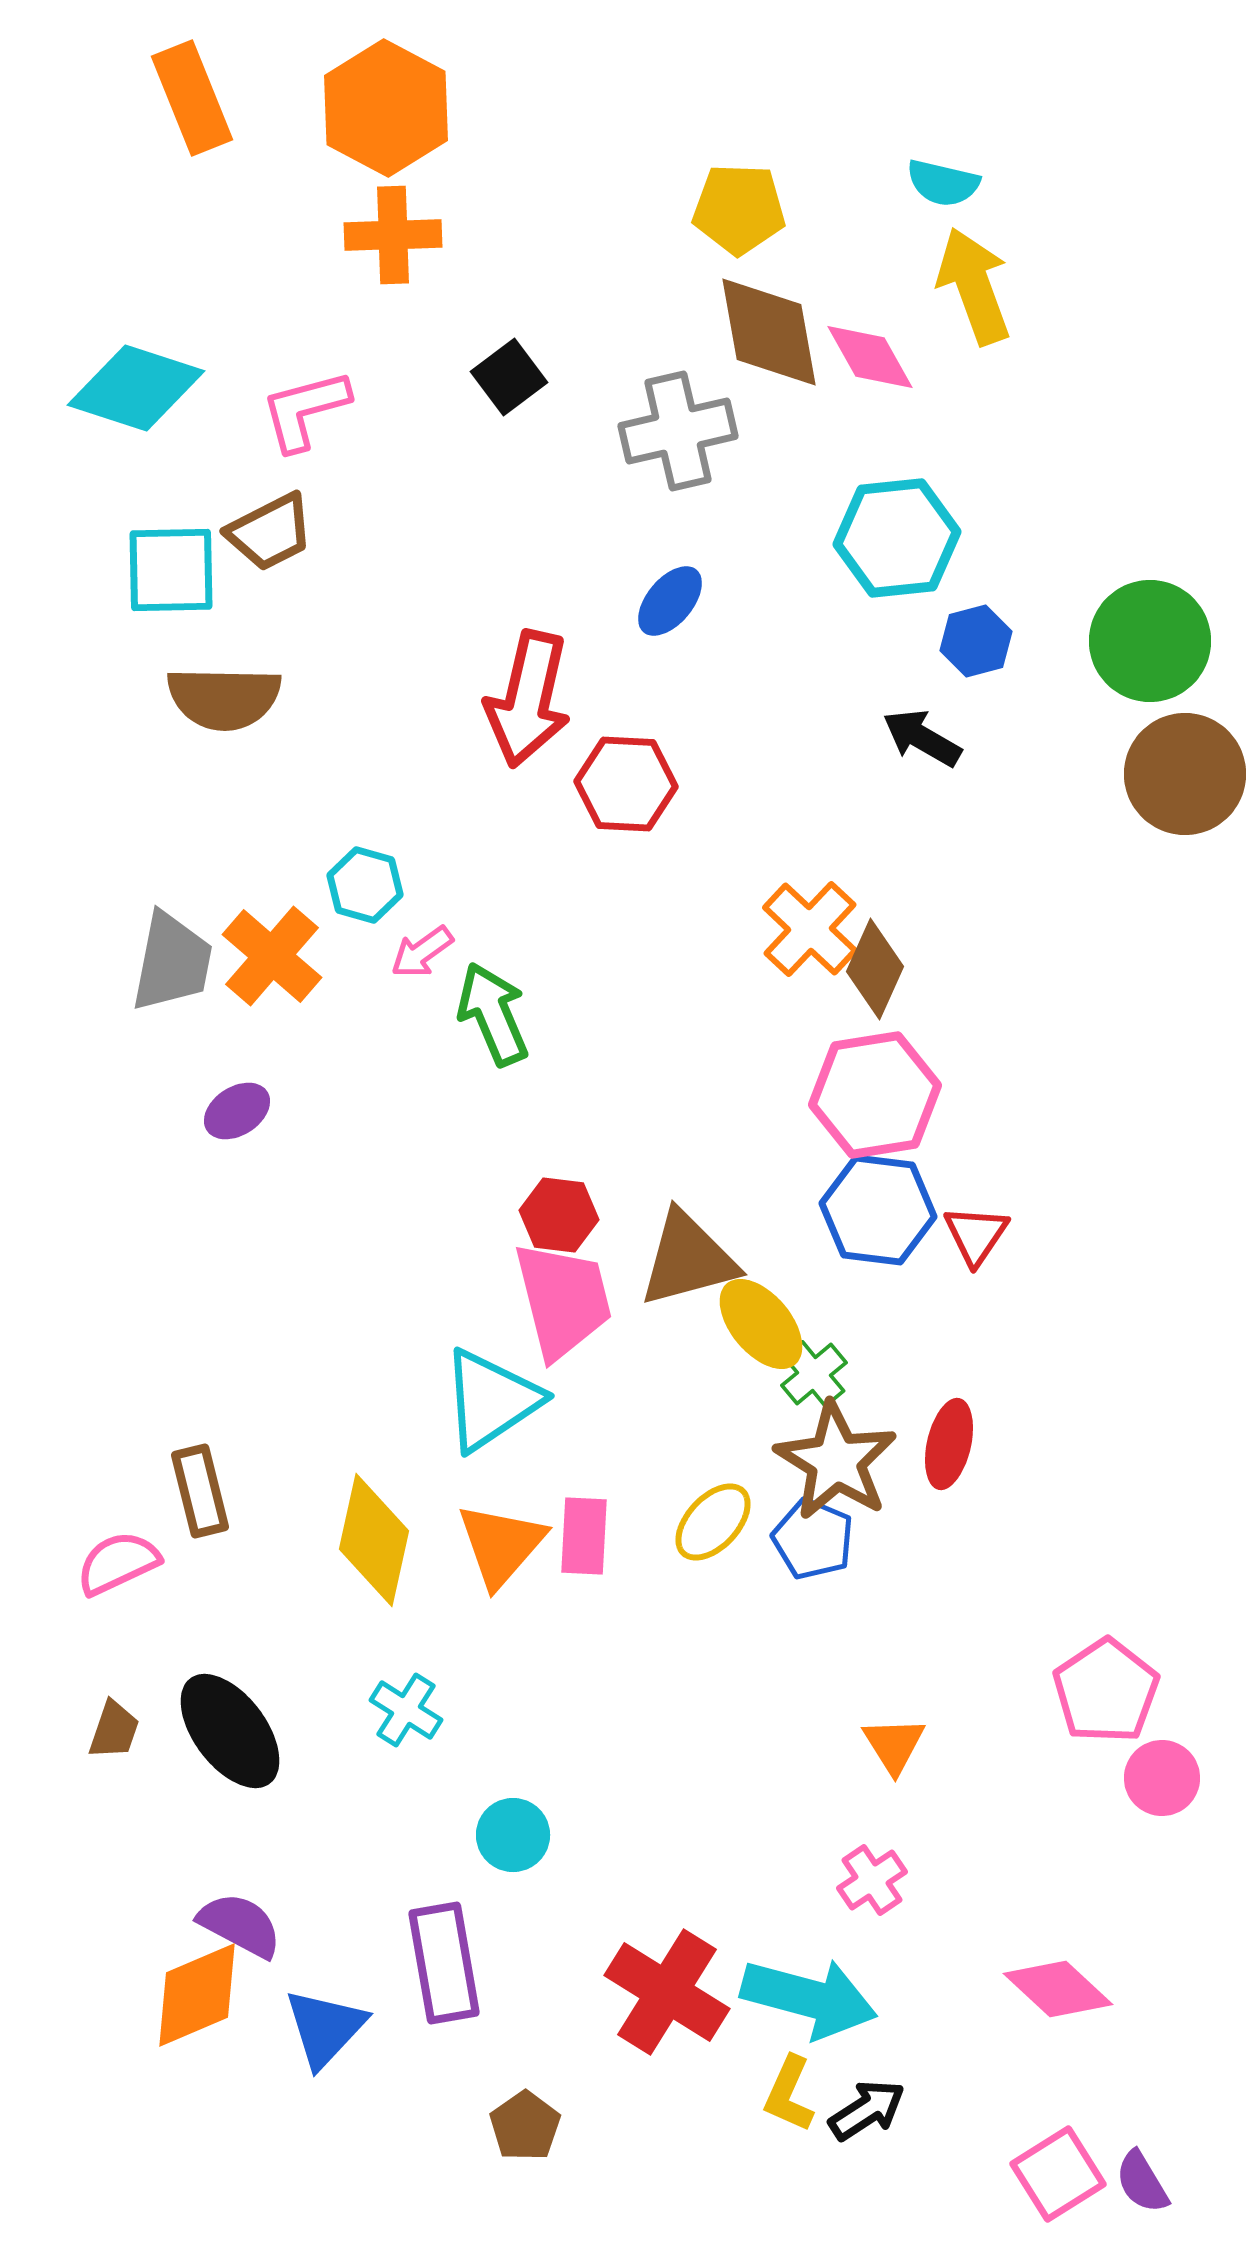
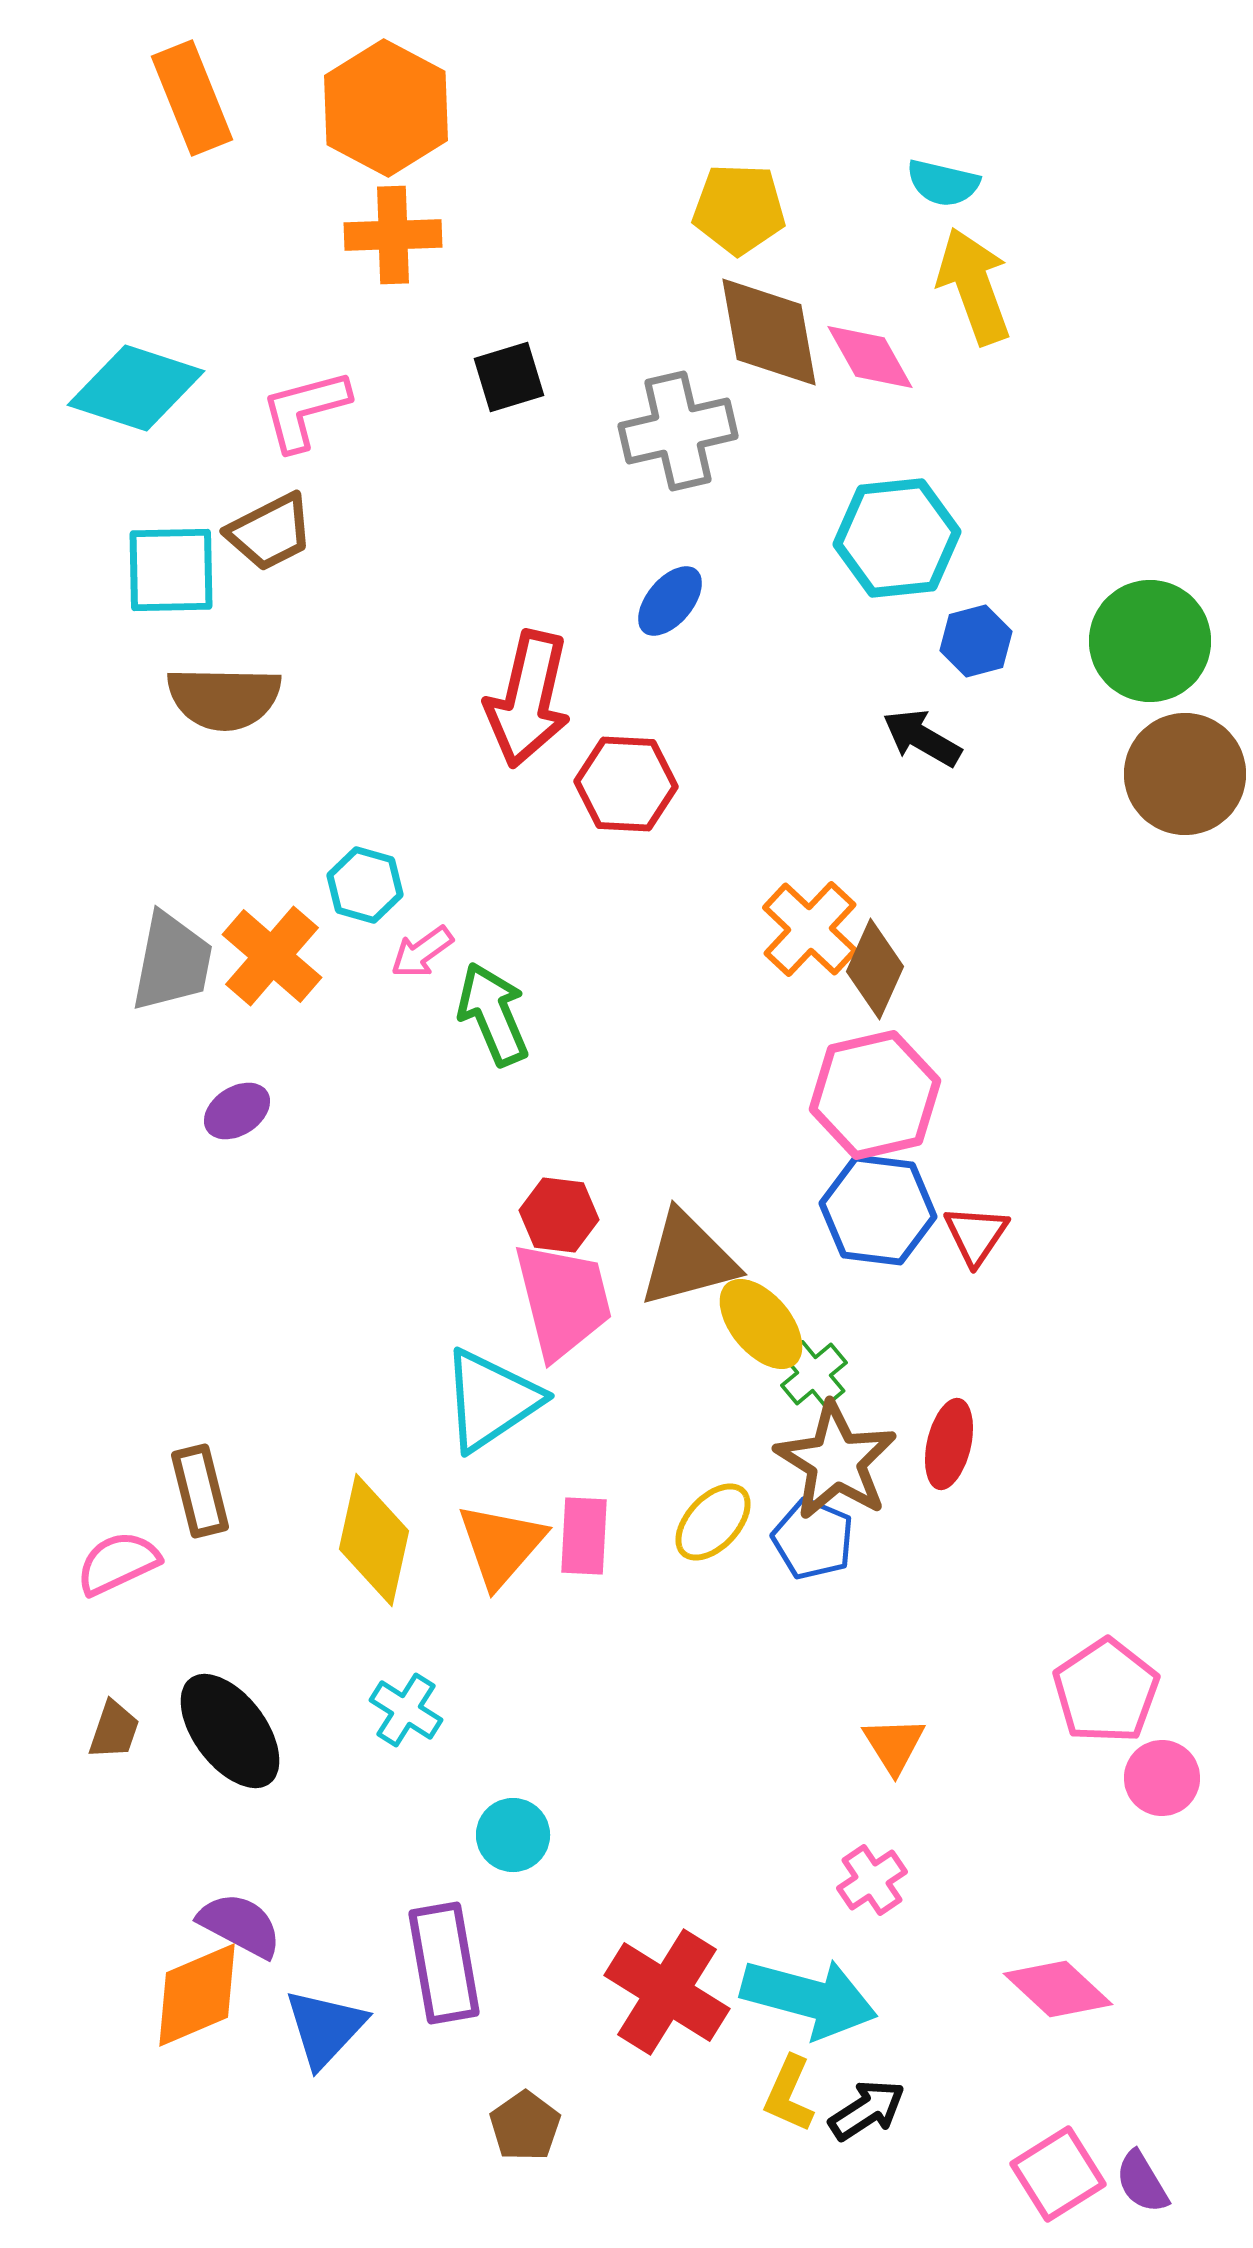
black square at (509, 377): rotated 20 degrees clockwise
pink hexagon at (875, 1095): rotated 4 degrees counterclockwise
